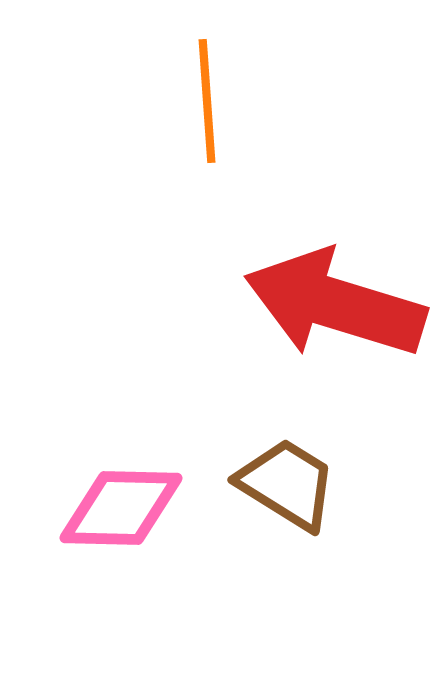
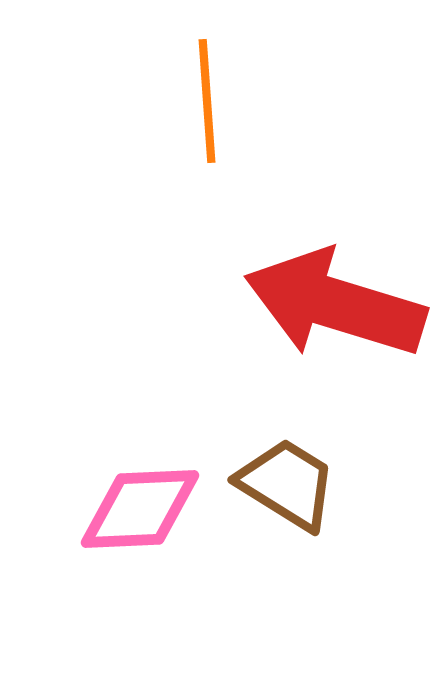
pink diamond: moved 19 px right, 1 px down; rotated 4 degrees counterclockwise
